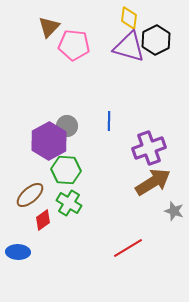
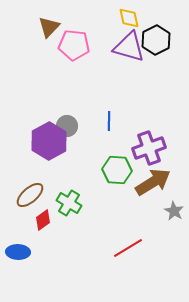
yellow diamond: rotated 20 degrees counterclockwise
green hexagon: moved 51 px right
gray star: rotated 12 degrees clockwise
